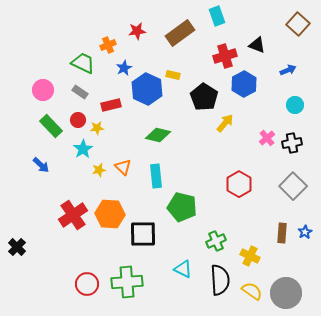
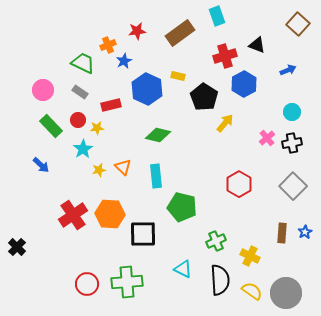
blue star at (124, 68): moved 7 px up
yellow rectangle at (173, 75): moved 5 px right, 1 px down
cyan circle at (295, 105): moved 3 px left, 7 px down
